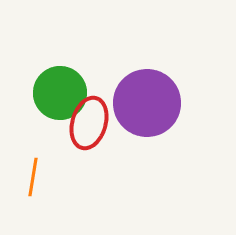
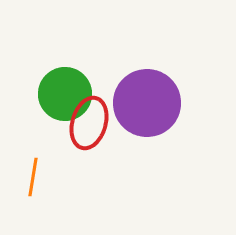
green circle: moved 5 px right, 1 px down
